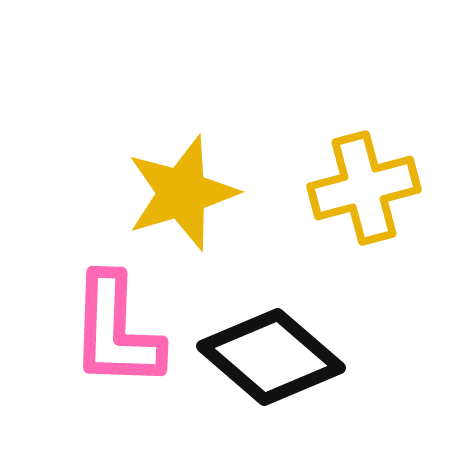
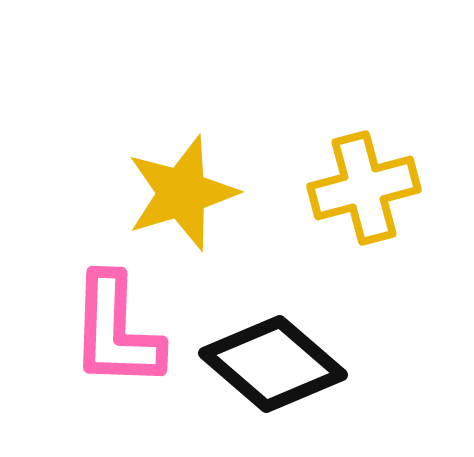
black diamond: moved 2 px right, 7 px down
